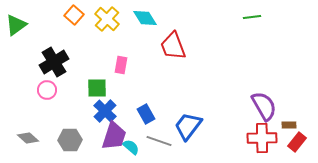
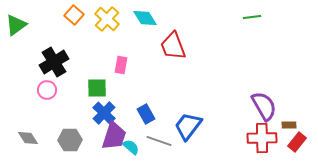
blue cross: moved 1 px left, 2 px down
gray diamond: rotated 15 degrees clockwise
